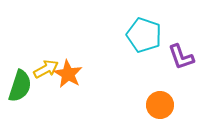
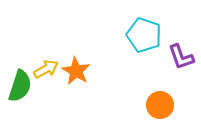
orange star: moved 8 px right, 3 px up
